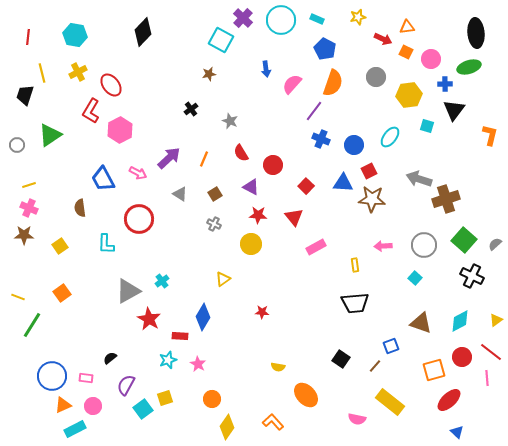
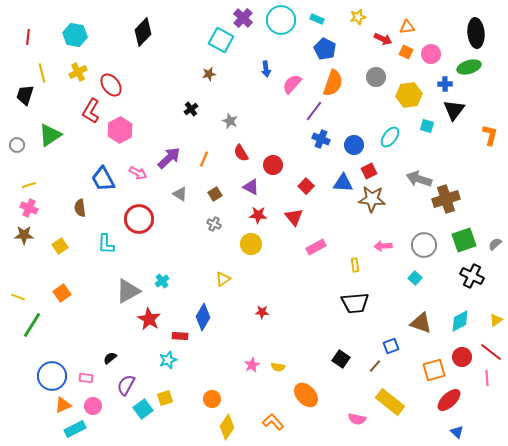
pink circle at (431, 59): moved 5 px up
green square at (464, 240): rotated 30 degrees clockwise
pink star at (198, 364): moved 54 px right, 1 px down; rotated 14 degrees clockwise
